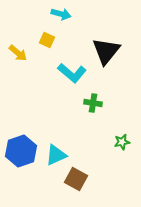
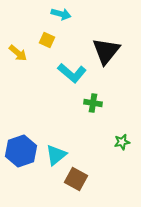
cyan triangle: rotated 15 degrees counterclockwise
